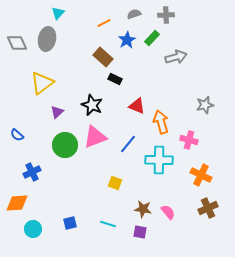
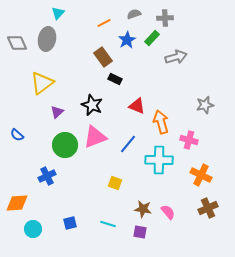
gray cross: moved 1 px left, 3 px down
brown rectangle: rotated 12 degrees clockwise
blue cross: moved 15 px right, 4 px down
